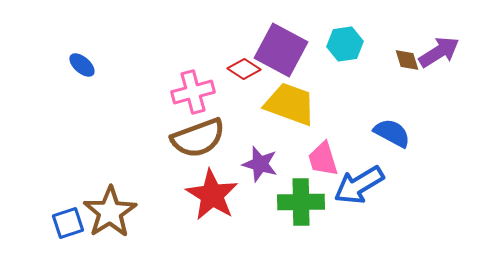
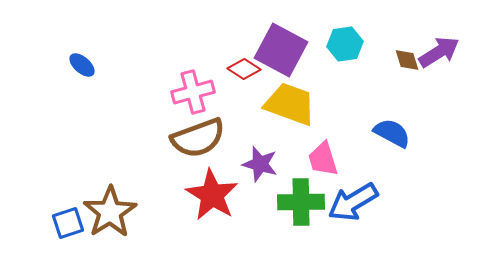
blue arrow: moved 6 px left, 17 px down
